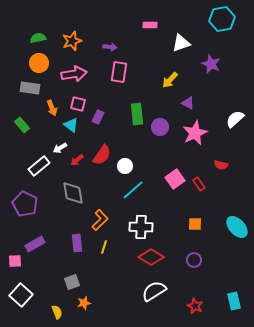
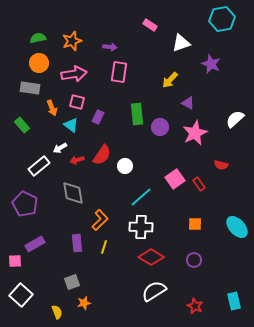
pink rectangle at (150, 25): rotated 32 degrees clockwise
pink square at (78, 104): moved 1 px left, 2 px up
red arrow at (77, 160): rotated 24 degrees clockwise
cyan line at (133, 190): moved 8 px right, 7 px down
